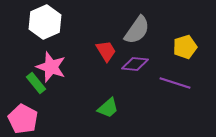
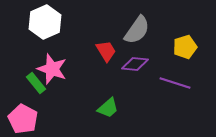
pink star: moved 1 px right, 2 px down
